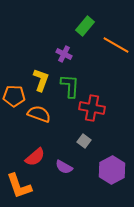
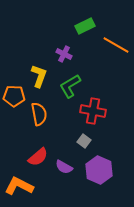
green rectangle: rotated 24 degrees clockwise
yellow L-shape: moved 2 px left, 4 px up
green L-shape: rotated 125 degrees counterclockwise
red cross: moved 1 px right, 3 px down
orange semicircle: rotated 60 degrees clockwise
red semicircle: moved 3 px right
purple hexagon: moved 13 px left; rotated 8 degrees counterclockwise
orange L-shape: rotated 136 degrees clockwise
